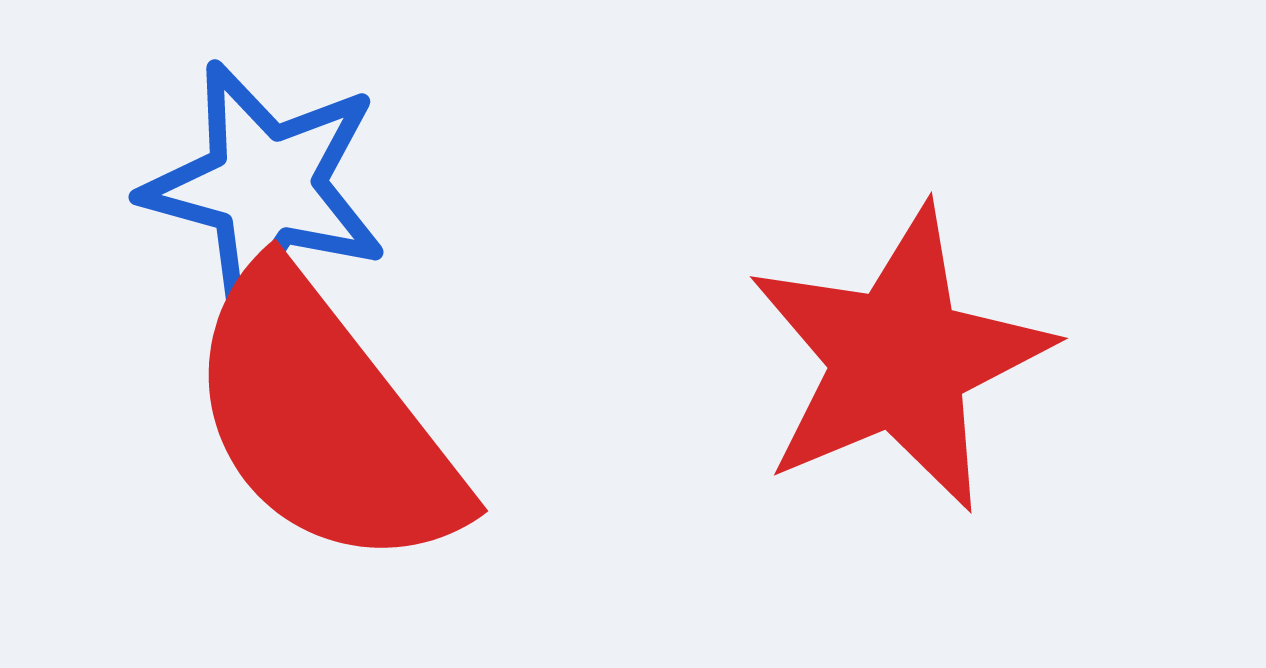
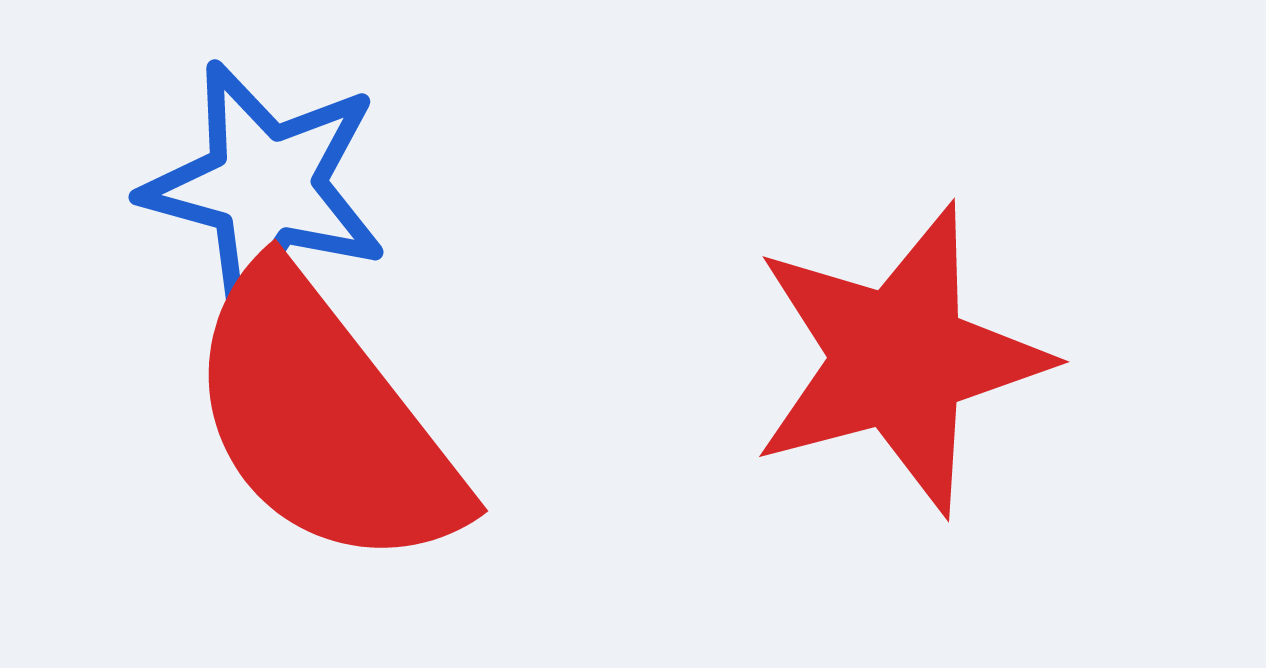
red star: rotated 8 degrees clockwise
